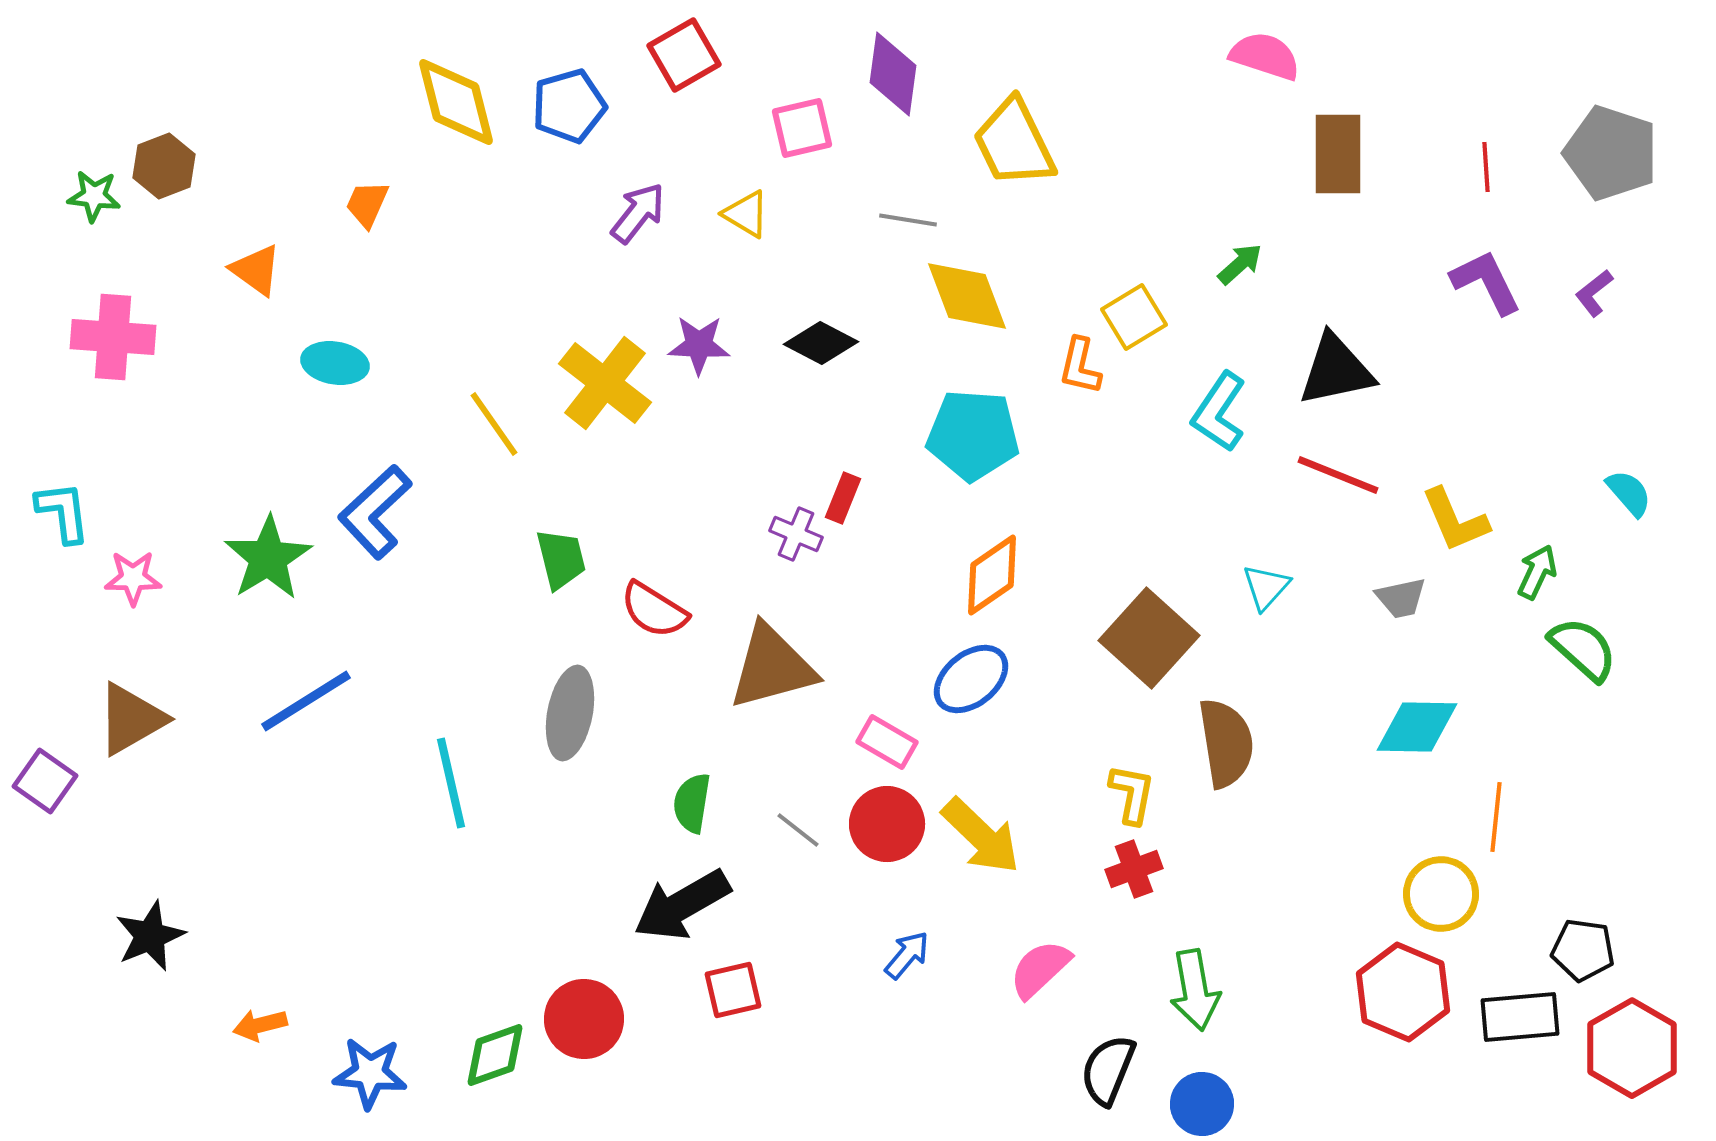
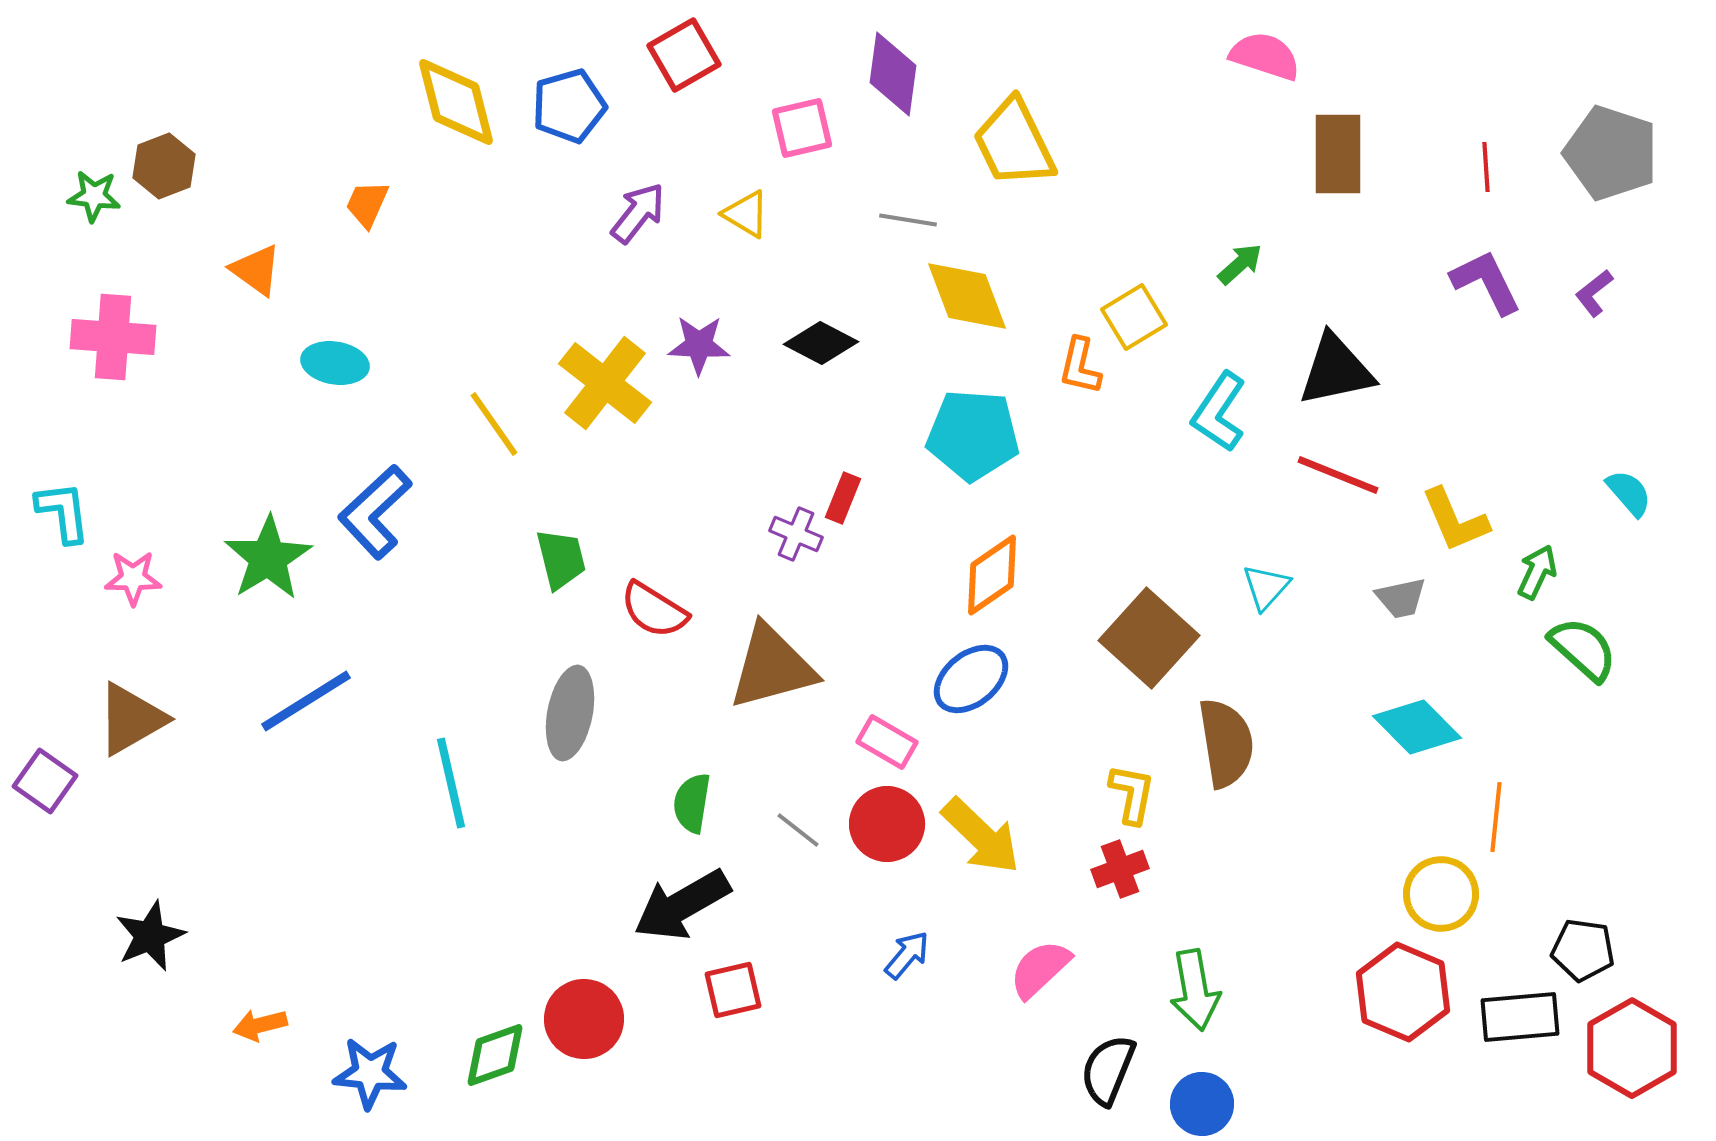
cyan diamond at (1417, 727): rotated 44 degrees clockwise
red cross at (1134, 869): moved 14 px left
